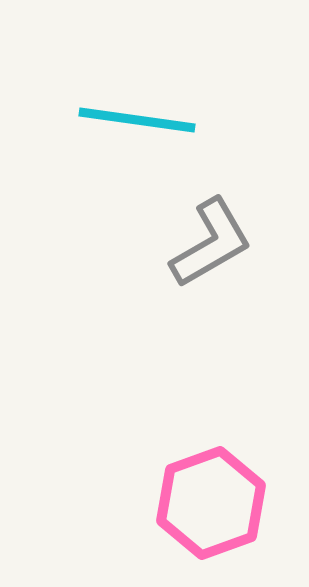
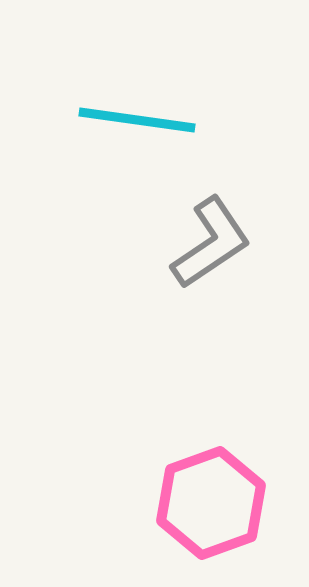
gray L-shape: rotated 4 degrees counterclockwise
